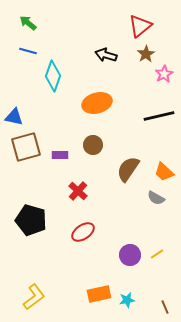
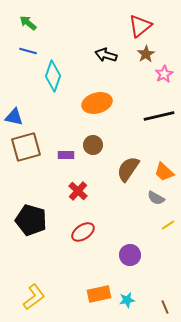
purple rectangle: moved 6 px right
yellow line: moved 11 px right, 29 px up
